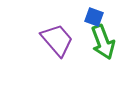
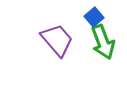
blue square: rotated 30 degrees clockwise
